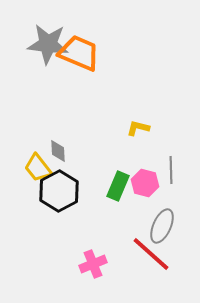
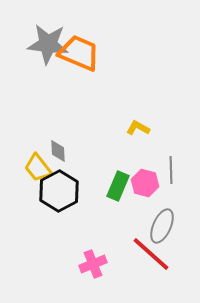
yellow L-shape: rotated 15 degrees clockwise
